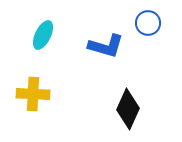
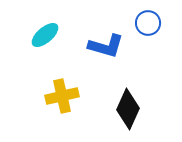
cyan ellipse: moved 2 px right; rotated 24 degrees clockwise
yellow cross: moved 29 px right, 2 px down; rotated 16 degrees counterclockwise
